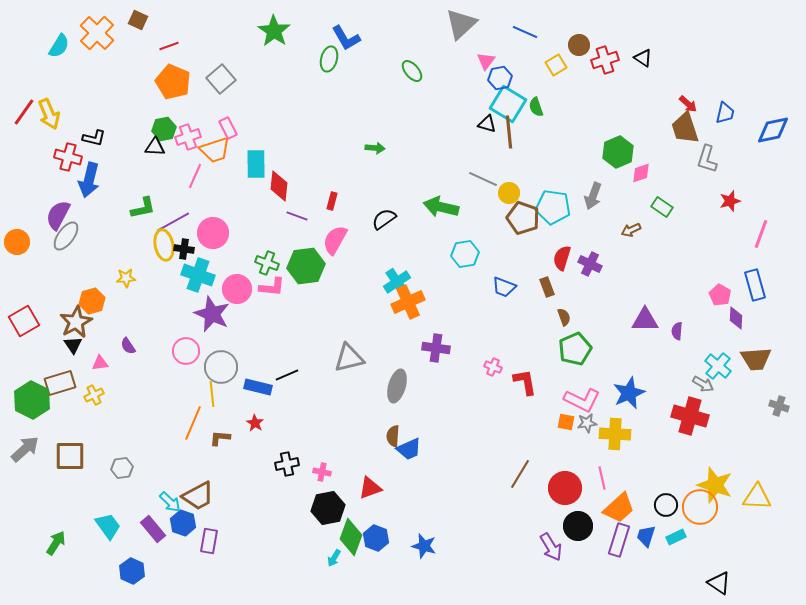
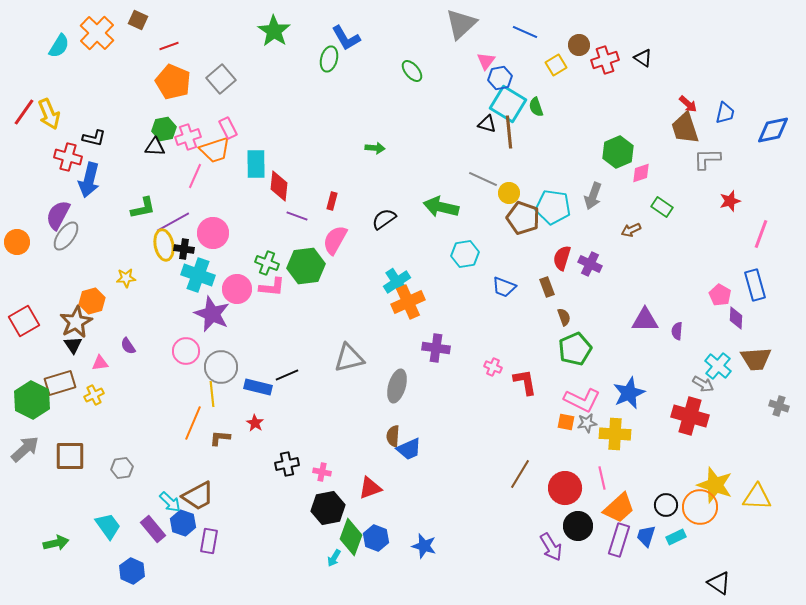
gray L-shape at (707, 159): rotated 72 degrees clockwise
green arrow at (56, 543): rotated 45 degrees clockwise
